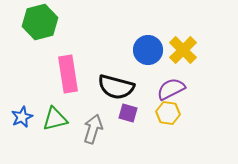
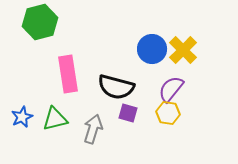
blue circle: moved 4 px right, 1 px up
purple semicircle: rotated 24 degrees counterclockwise
